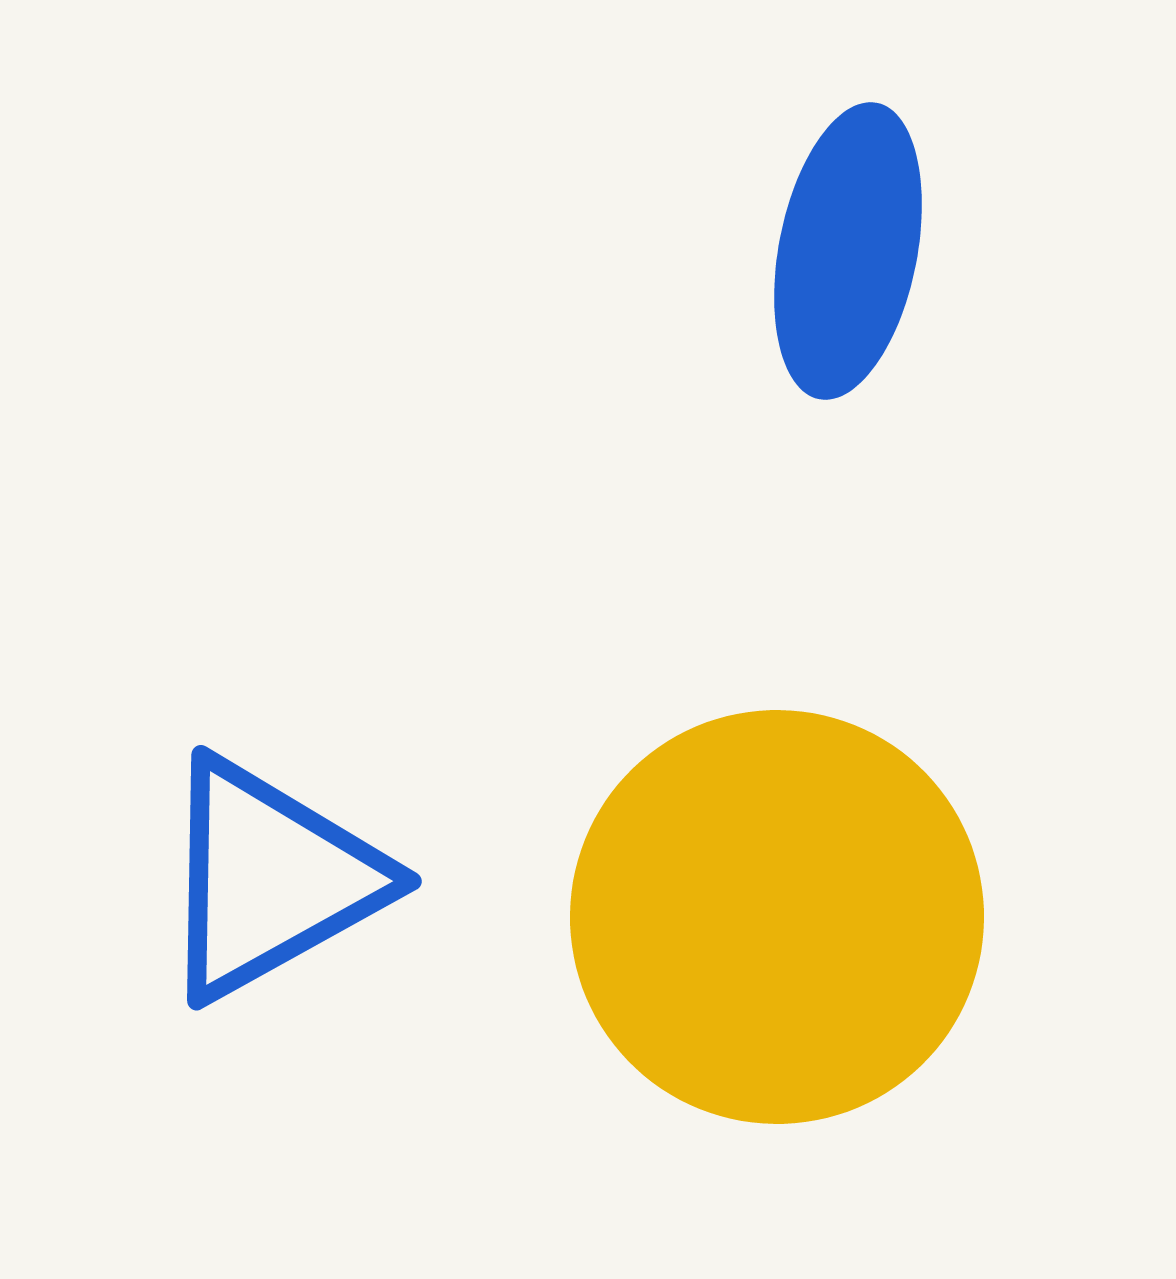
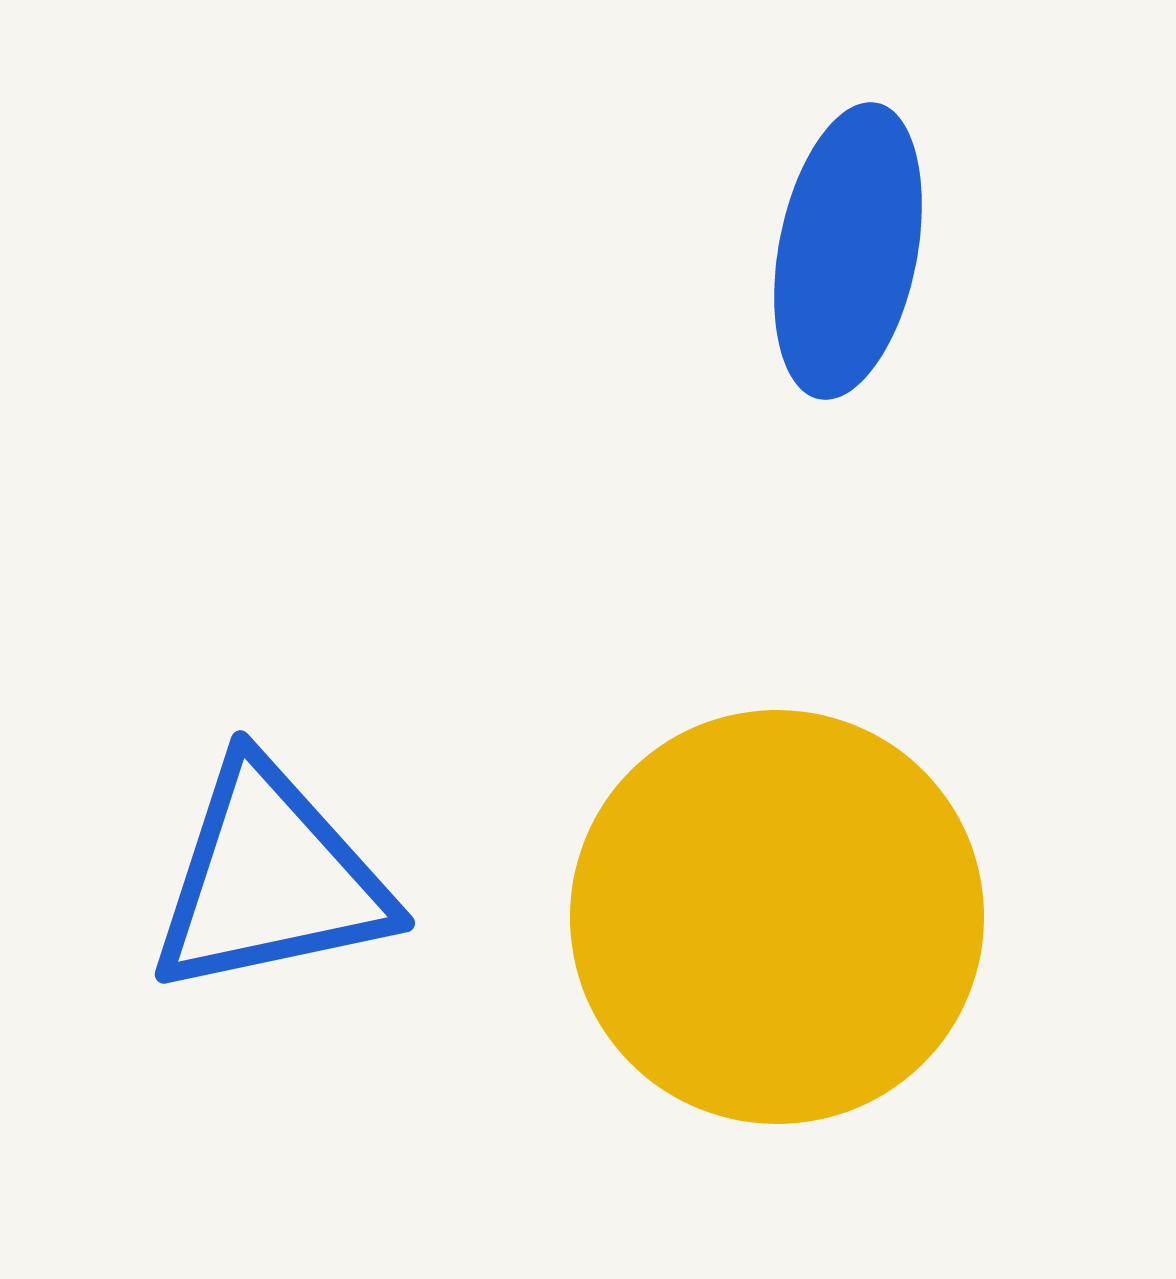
blue triangle: rotated 17 degrees clockwise
